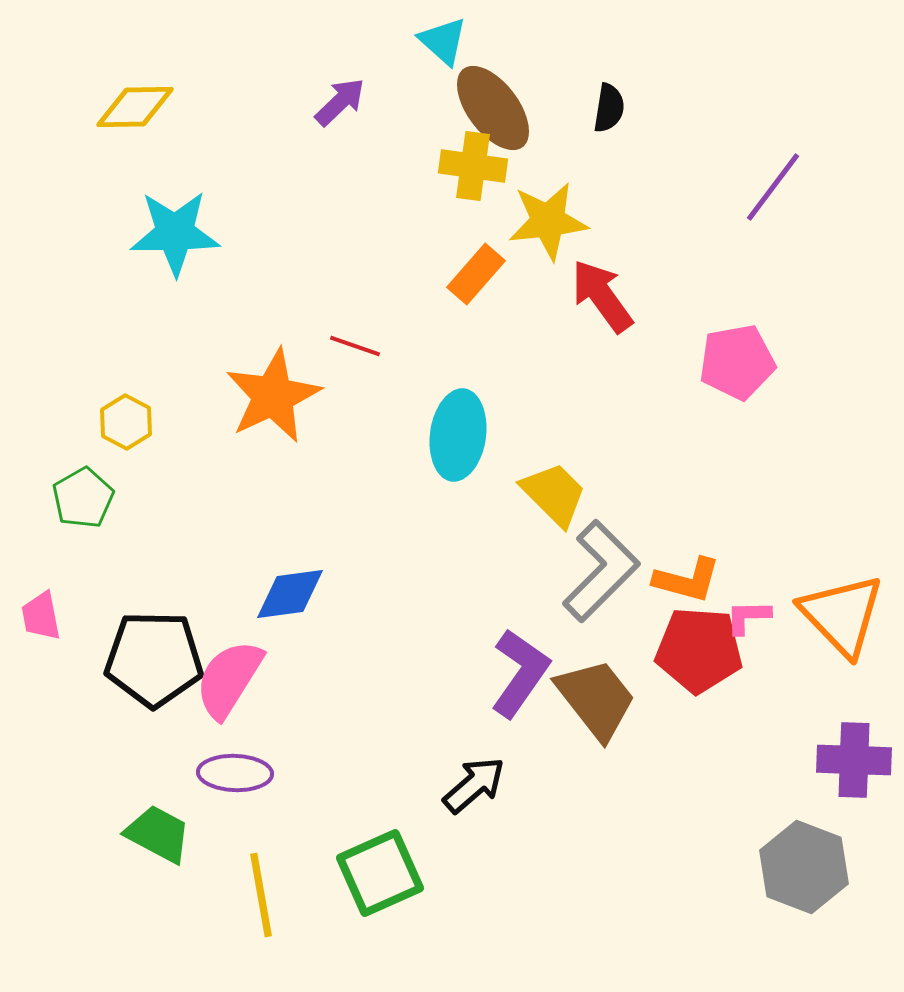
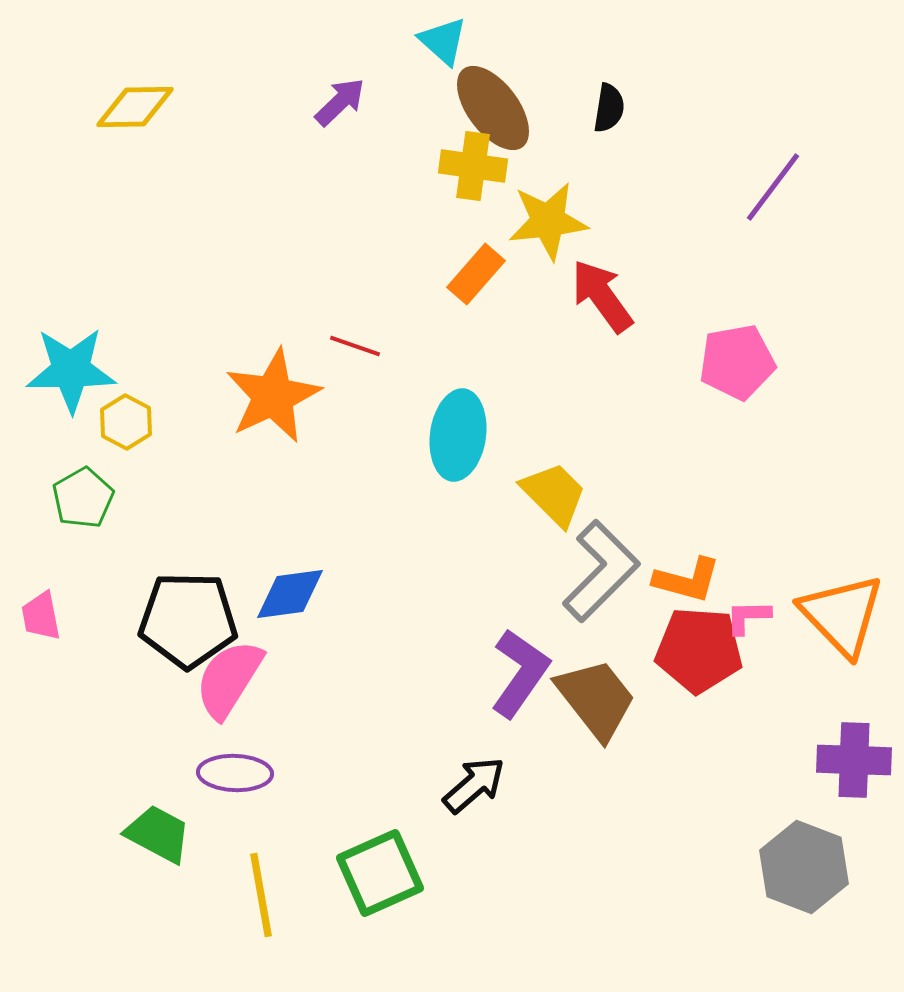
cyan star: moved 104 px left, 137 px down
black pentagon: moved 34 px right, 39 px up
